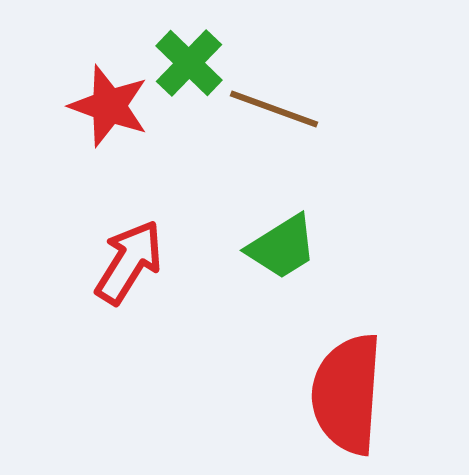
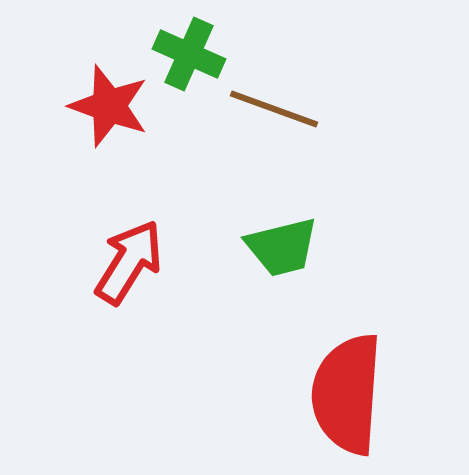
green cross: moved 9 px up; rotated 20 degrees counterclockwise
green trapezoid: rotated 18 degrees clockwise
